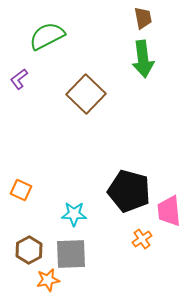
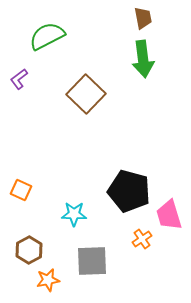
pink trapezoid: moved 4 px down; rotated 12 degrees counterclockwise
gray square: moved 21 px right, 7 px down
